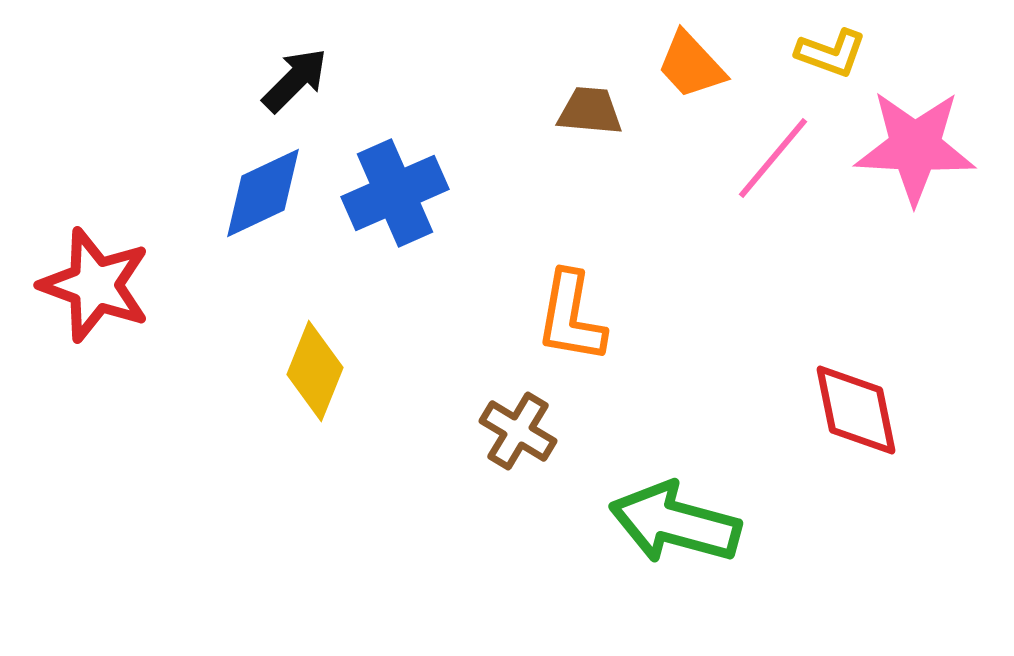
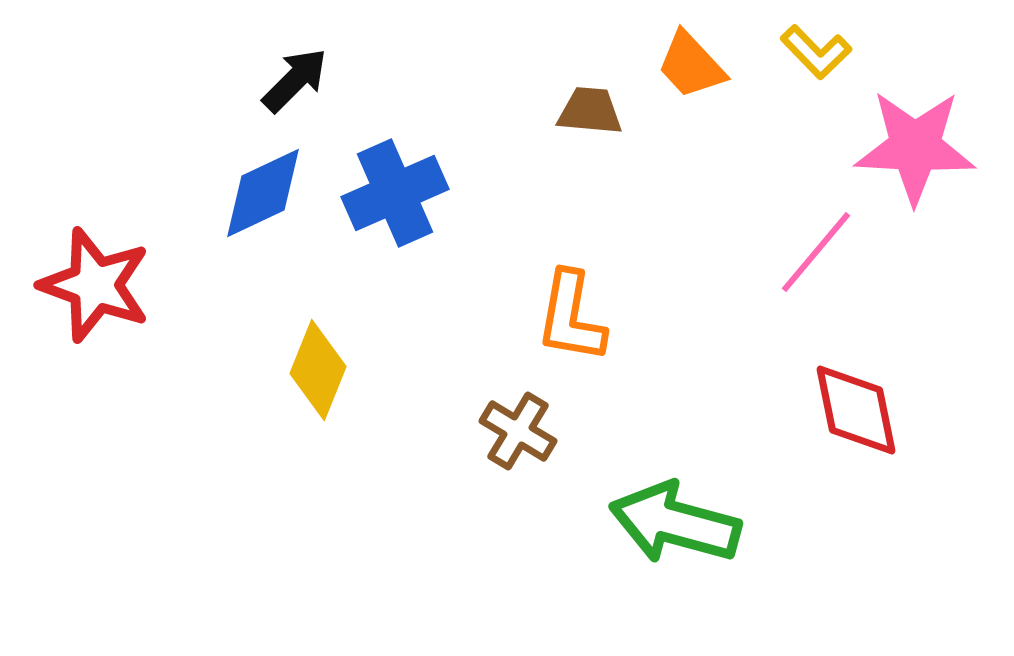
yellow L-shape: moved 15 px left, 1 px up; rotated 26 degrees clockwise
pink line: moved 43 px right, 94 px down
yellow diamond: moved 3 px right, 1 px up
